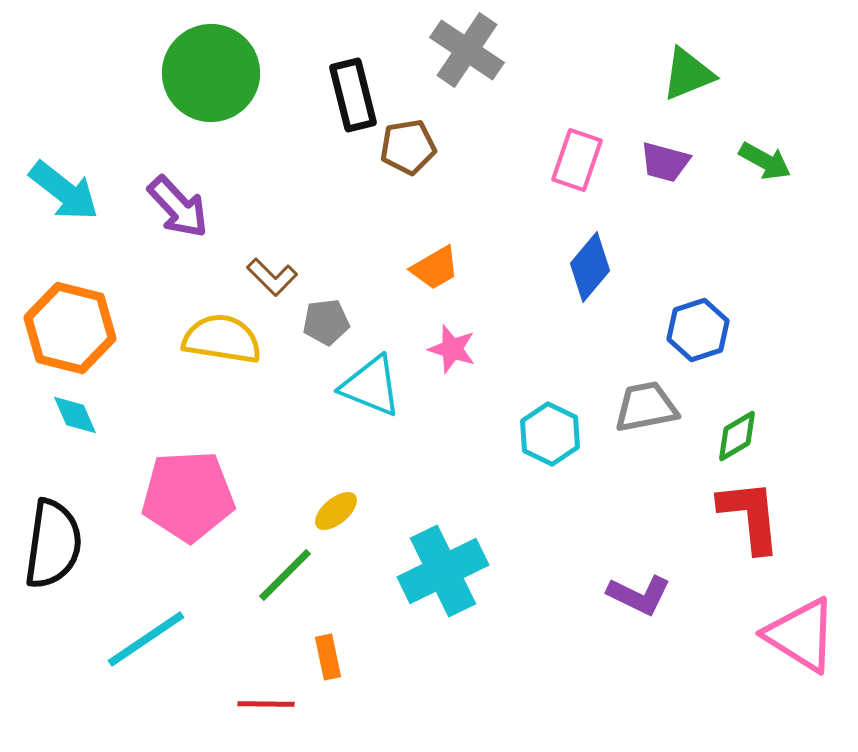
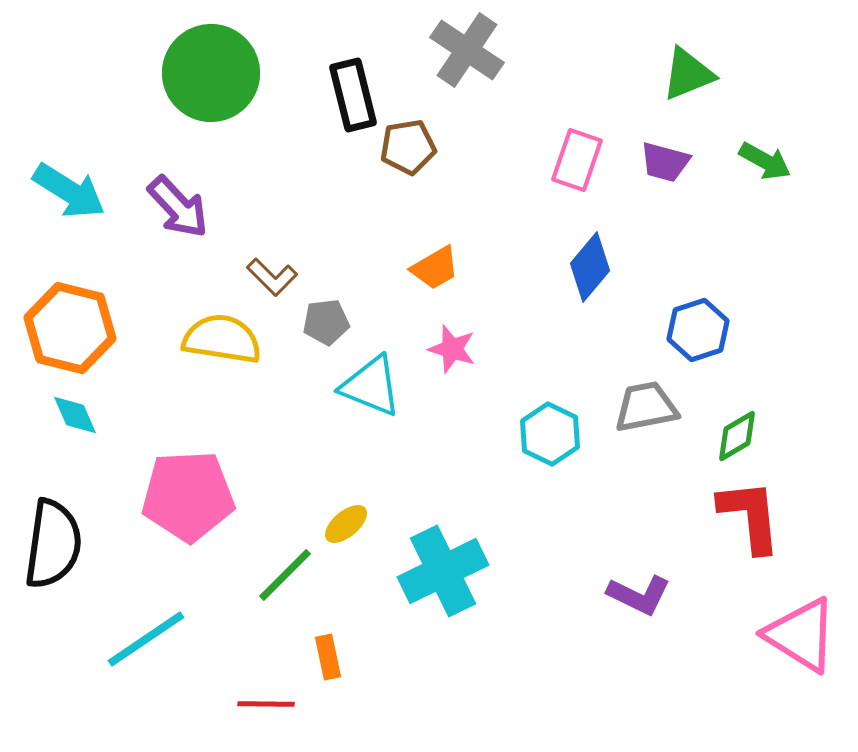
cyan arrow: moved 5 px right; rotated 6 degrees counterclockwise
yellow ellipse: moved 10 px right, 13 px down
